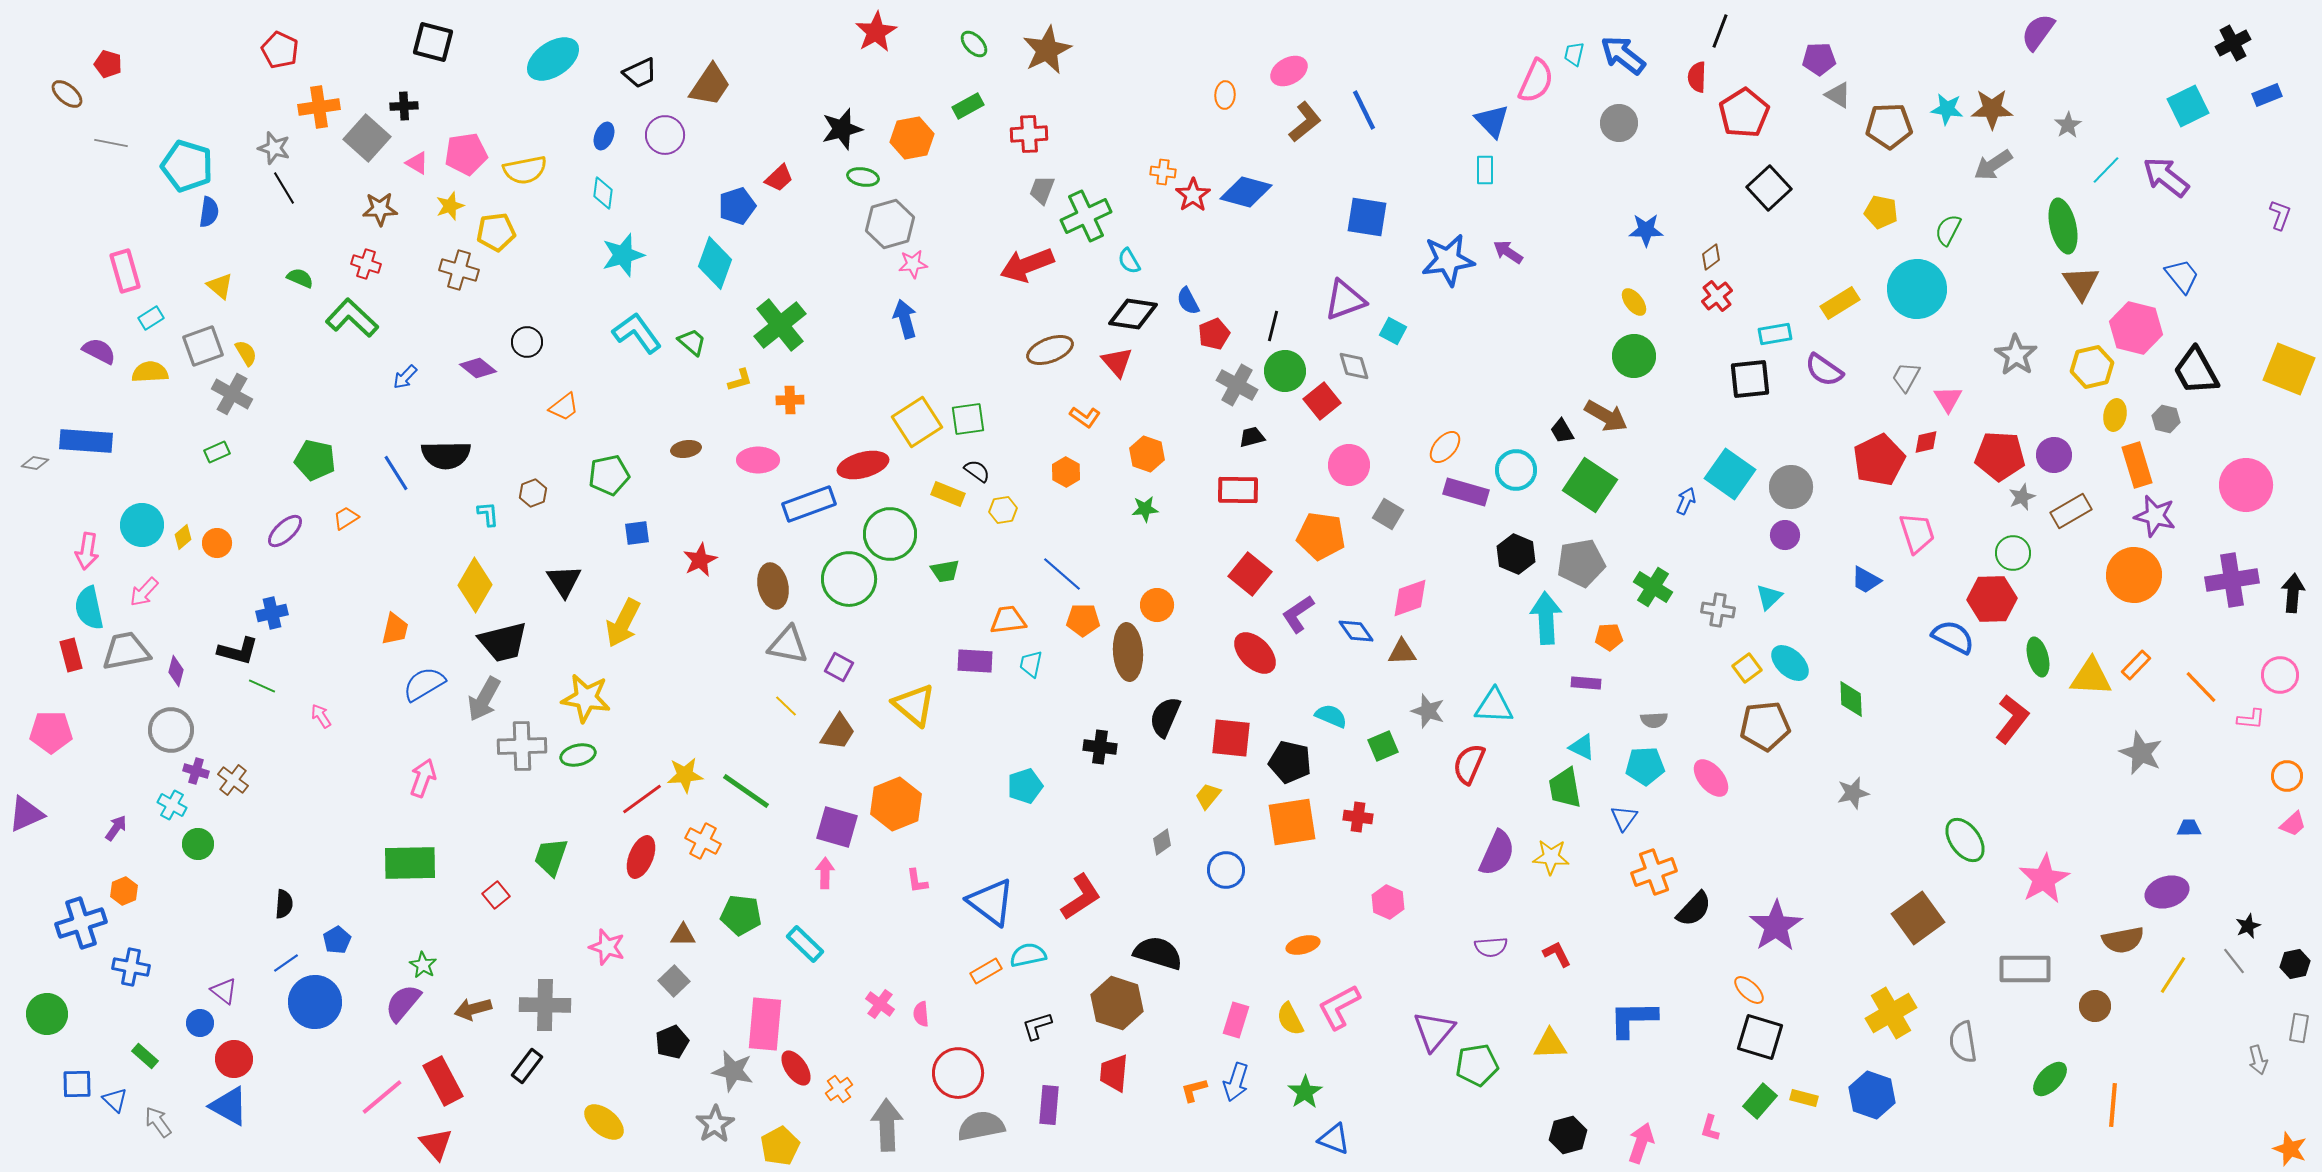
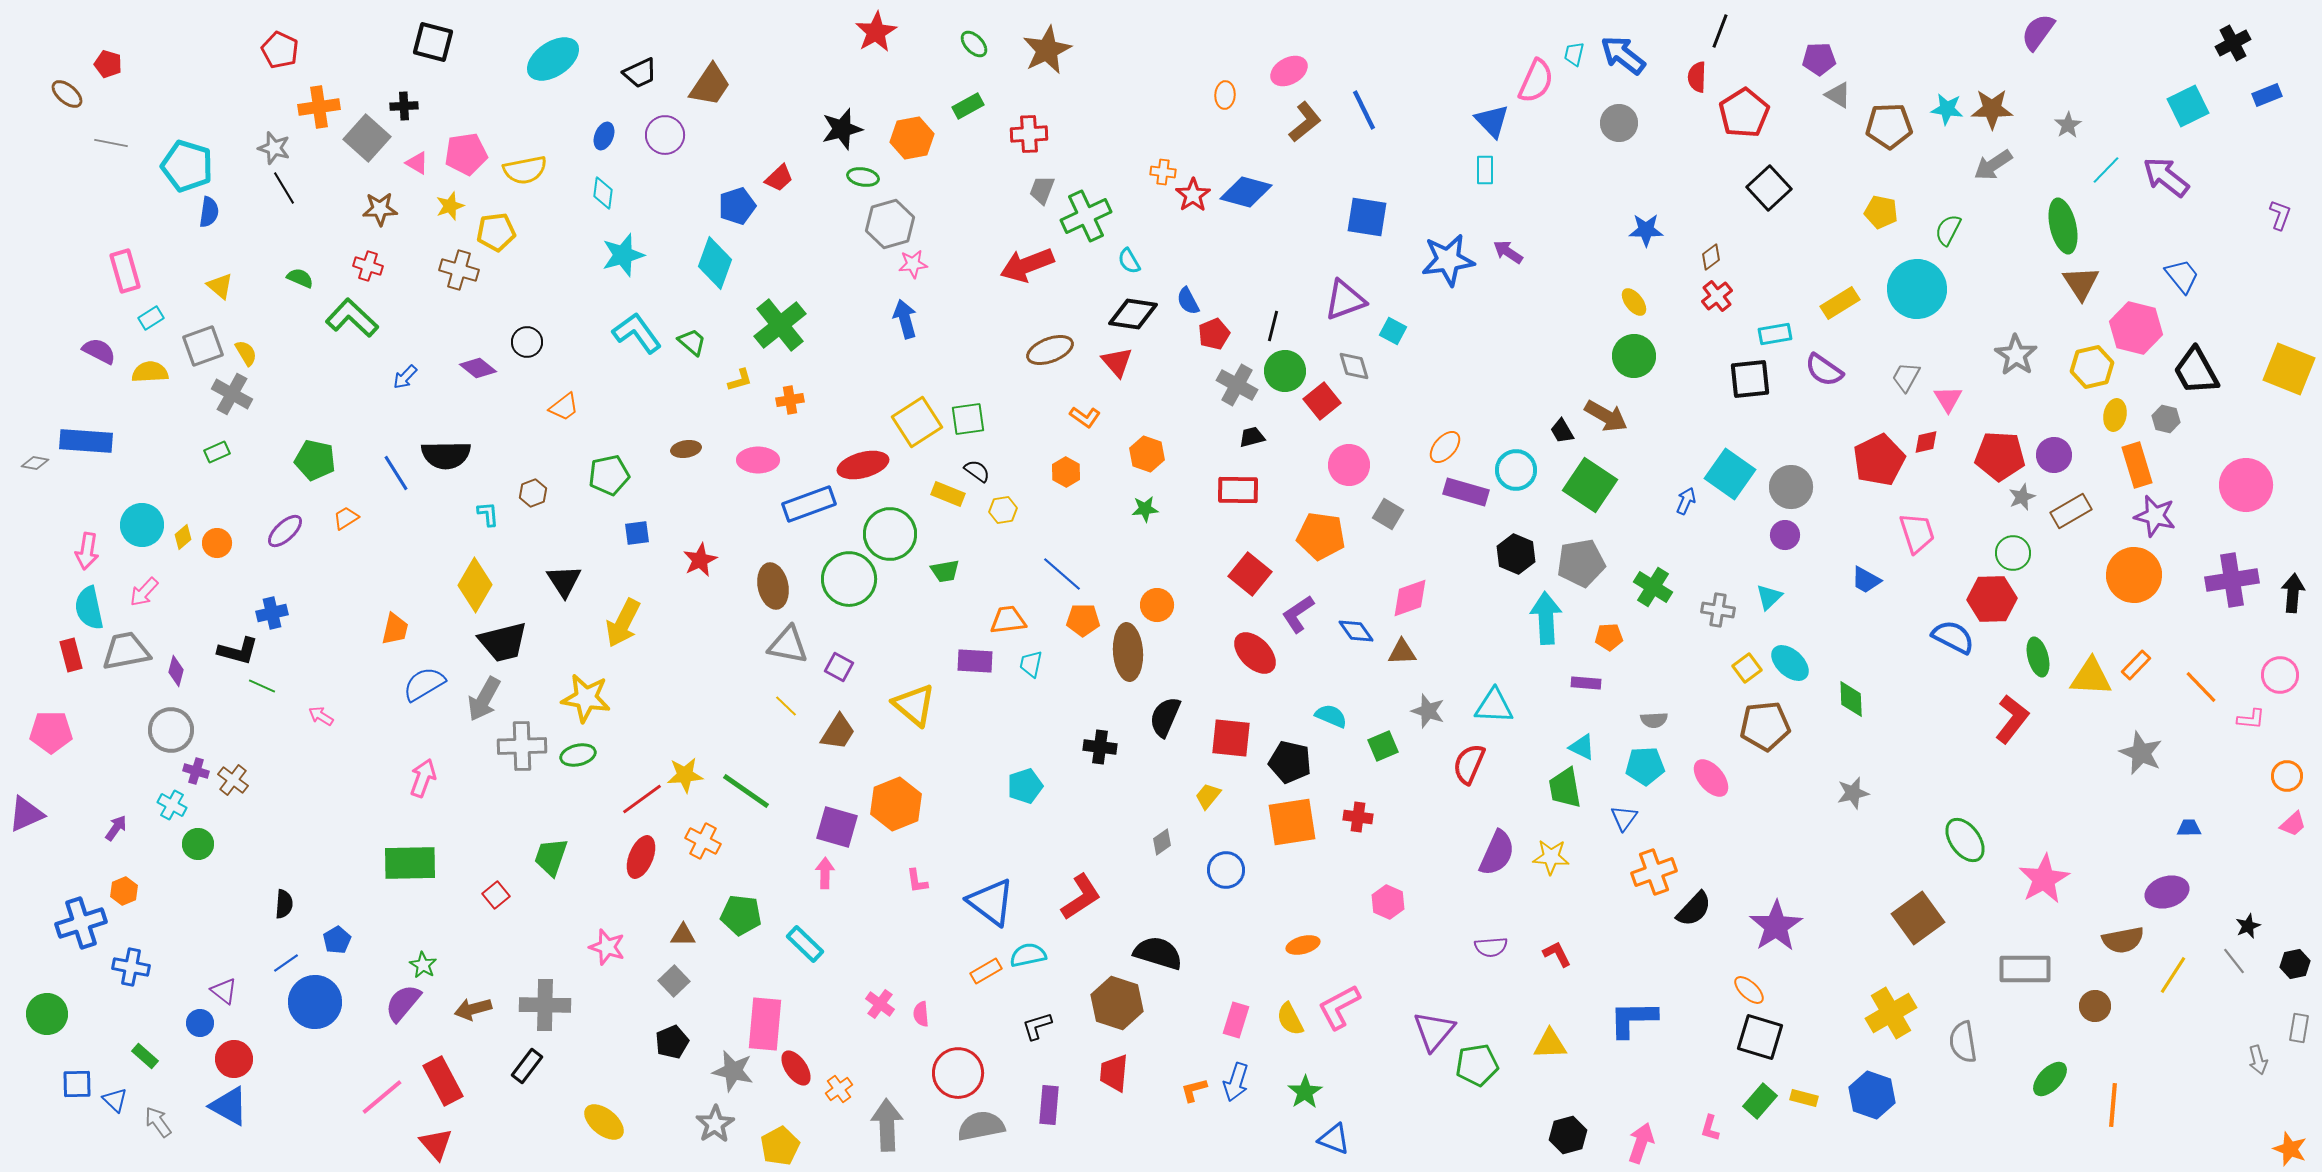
red cross at (366, 264): moved 2 px right, 2 px down
orange cross at (790, 400): rotated 8 degrees counterclockwise
pink arrow at (321, 716): rotated 25 degrees counterclockwise
